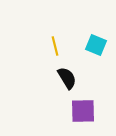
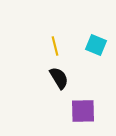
black semicircle: moved 8 px left
